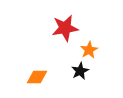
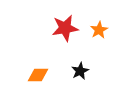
orange star: moved 10 px right, 20 px up
orange diamond: moved 1 px right, 2 px up
